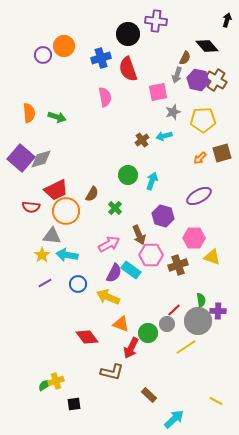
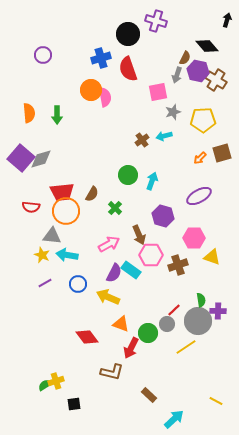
purple cross at (156, 21): rotated 10 degrees clockwise
orange circle at (64, 46): moved 27 px right, 44 px down
purple hexagon at (198, 80): moved 9 px up
green arrow at (57, 117): moved 2 px up; rotated 72 degrees clockwise
red trapezoid at (56, 190): moved 6 px right, 2 px down; rotated 20 degrees clockwise
yellow star at (42, 255): rotated 14 degrees counterclockwise
